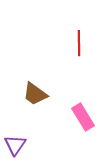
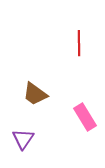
pink rectangle: moved 2 px right
purple triangle: moved 8 px right, 6 px up
